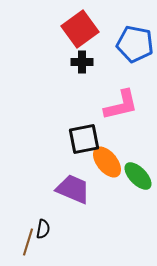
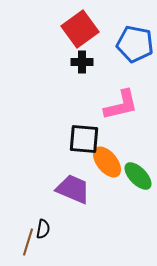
black square: rotated 16 degrees clockwise
